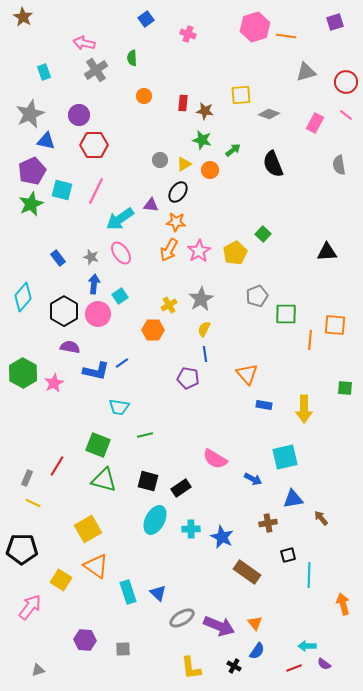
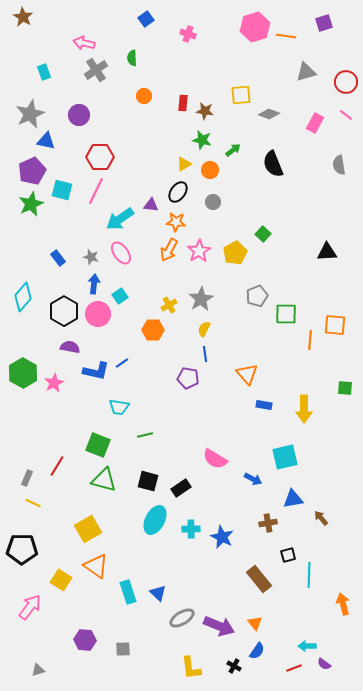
purple square at (335, 22): moved 11 px left, 1 px down
red hexagon at (94, 145): moved 6 px right, 12 px down
gray circle at (160, 160): moved 53 px right, 42 px down
brown rectangle at (247, 572): moved 12 px right, 7 px down; rotated 16 degrees clockwise
